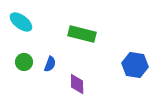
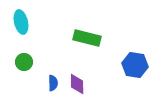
cyan ellipse: rotated 40 degrees clockwise
green rectangle: moved 5 px right, 4 px down
blue semicircle: moved 3 px right, 19 px down; rotated 21 degrees counterclockwise
